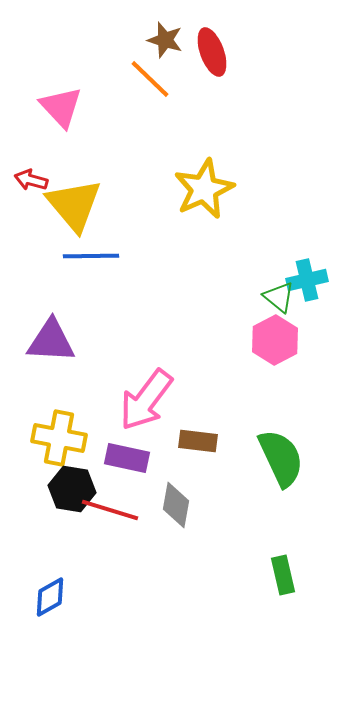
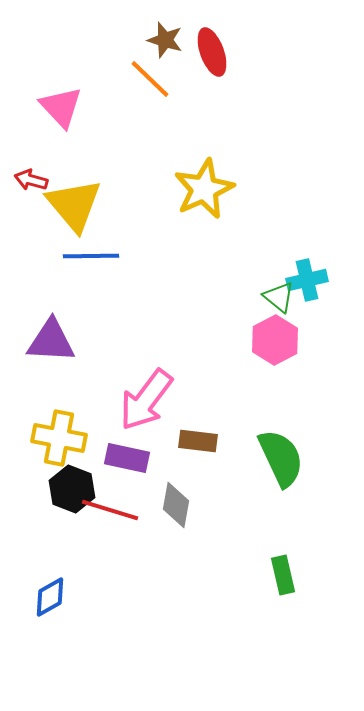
black hexagon: rotated 12 degrees clockwise
